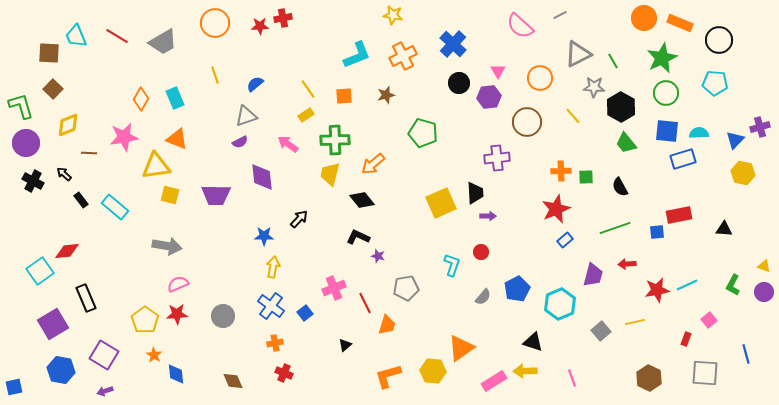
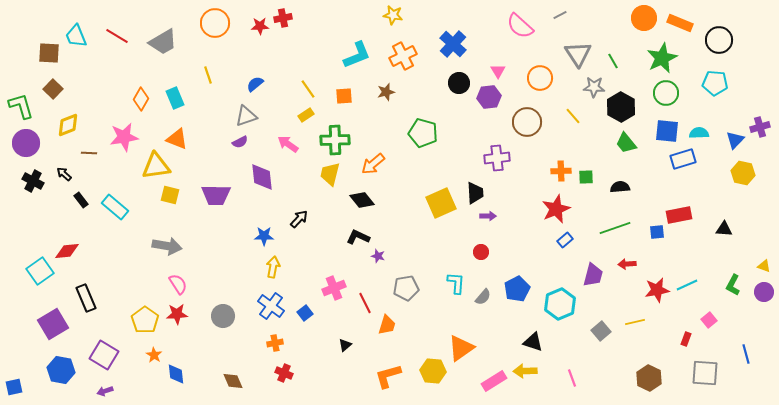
gray triangle at (578, 54): rotated 36 degrees counterclockwise
yellow line at (215, 75): moved 7 px left
brown star at (386, 95): moved 3 px up
black semicircle at (620, 187): rotated 114 degrees clockwise
cyan L-shape at (452, 265): moved 4 px right, 18 px down; rotated 15 degrees counterclockwise
pink semicircle at (178, 284): rotated 80 degrees clockwise
